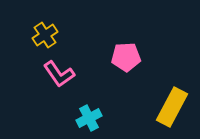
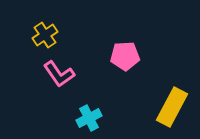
pink pentagon: moved 1 px left, 1 px up
